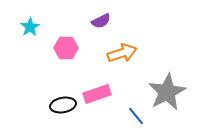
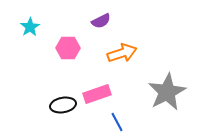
pink hexagon: moved 2 px right
blue line: moved 19 px left, 6 px down; rotated 12 degrees clockwise
